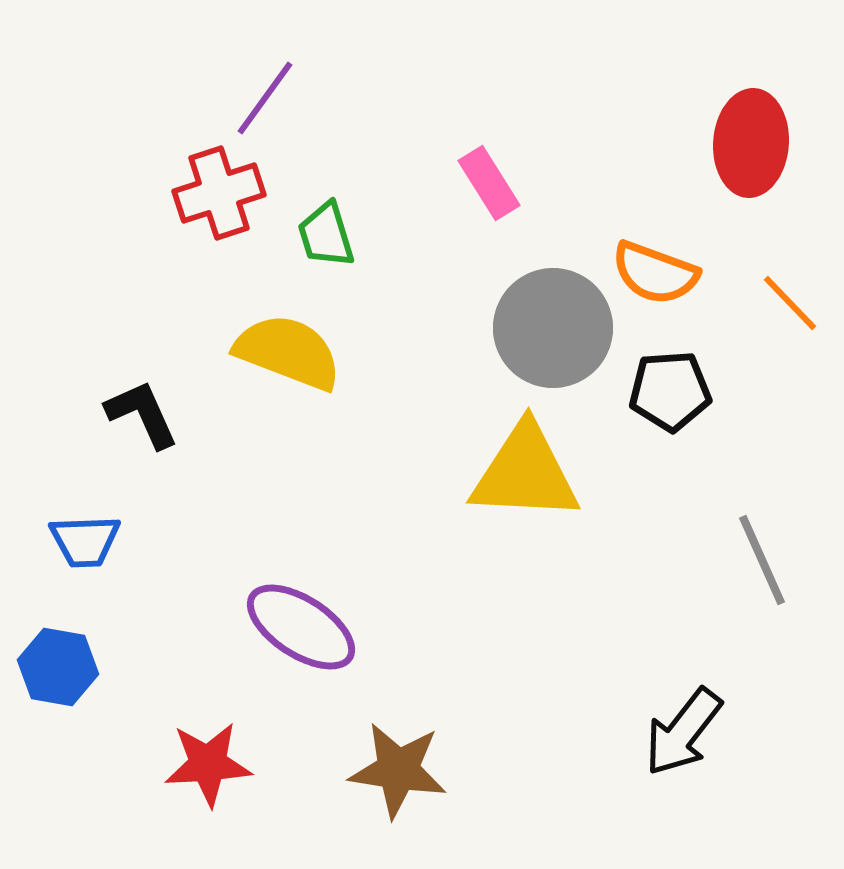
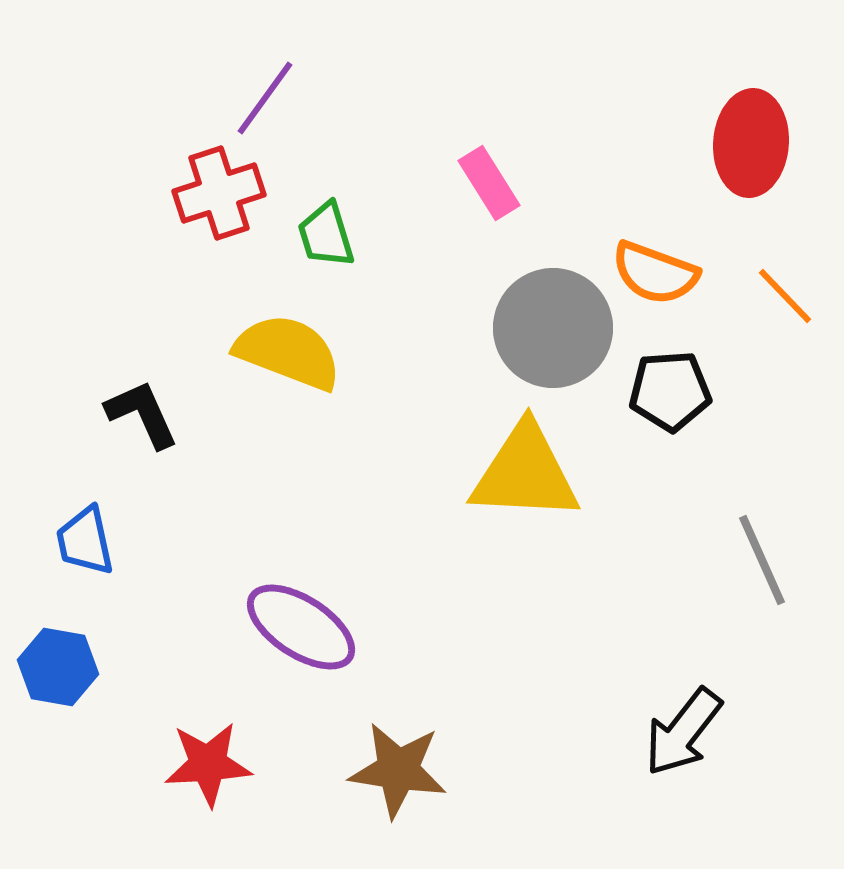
orange line: moved 5 px left, 7 px up
blue trapezoid: rotated 80 degrees clockwise
